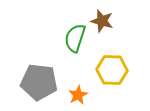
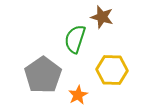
brown star: moved 4 px up
green semicircle: moved 1 px down
gray pentagon: moved 4 px right, 7 px up; rotated 30 degrees clockwise
